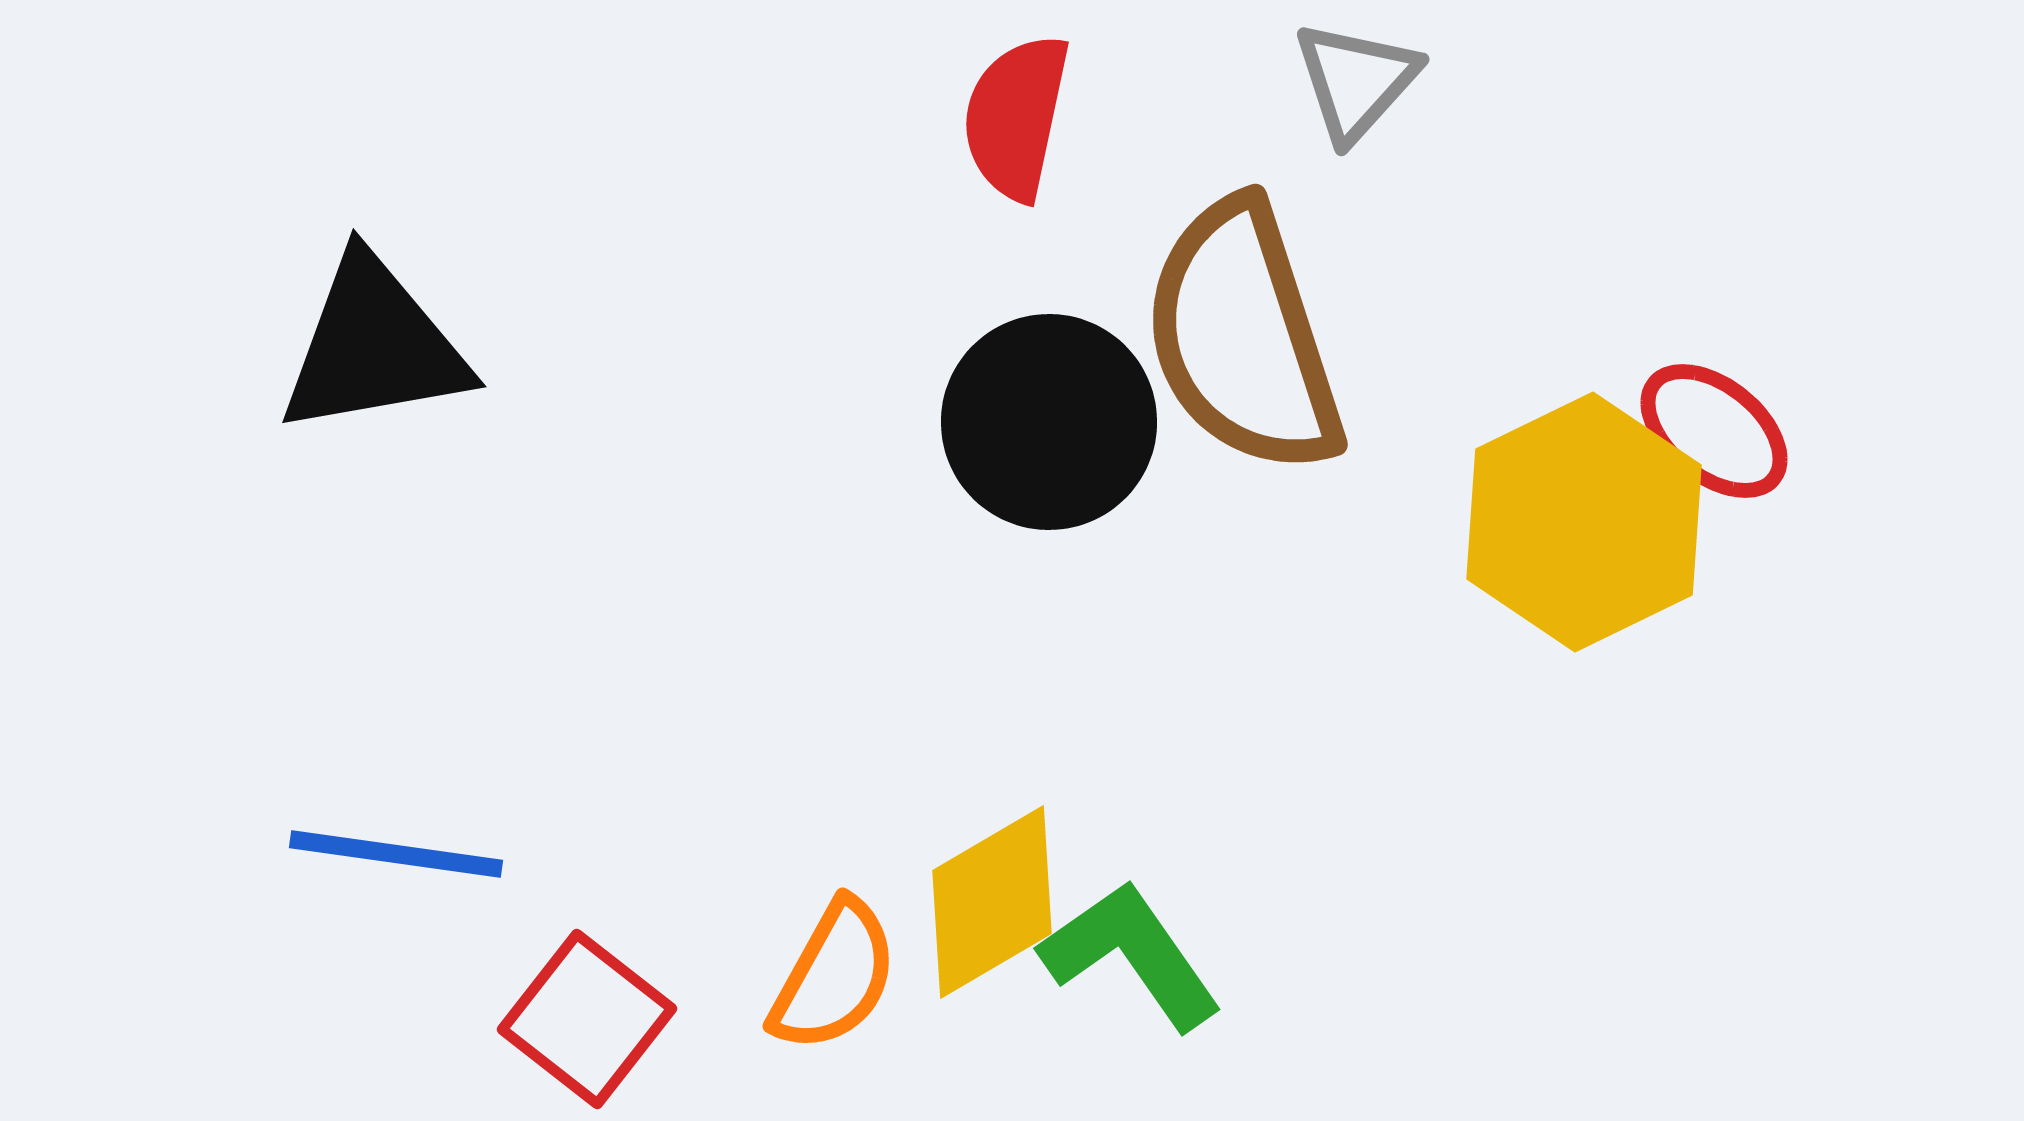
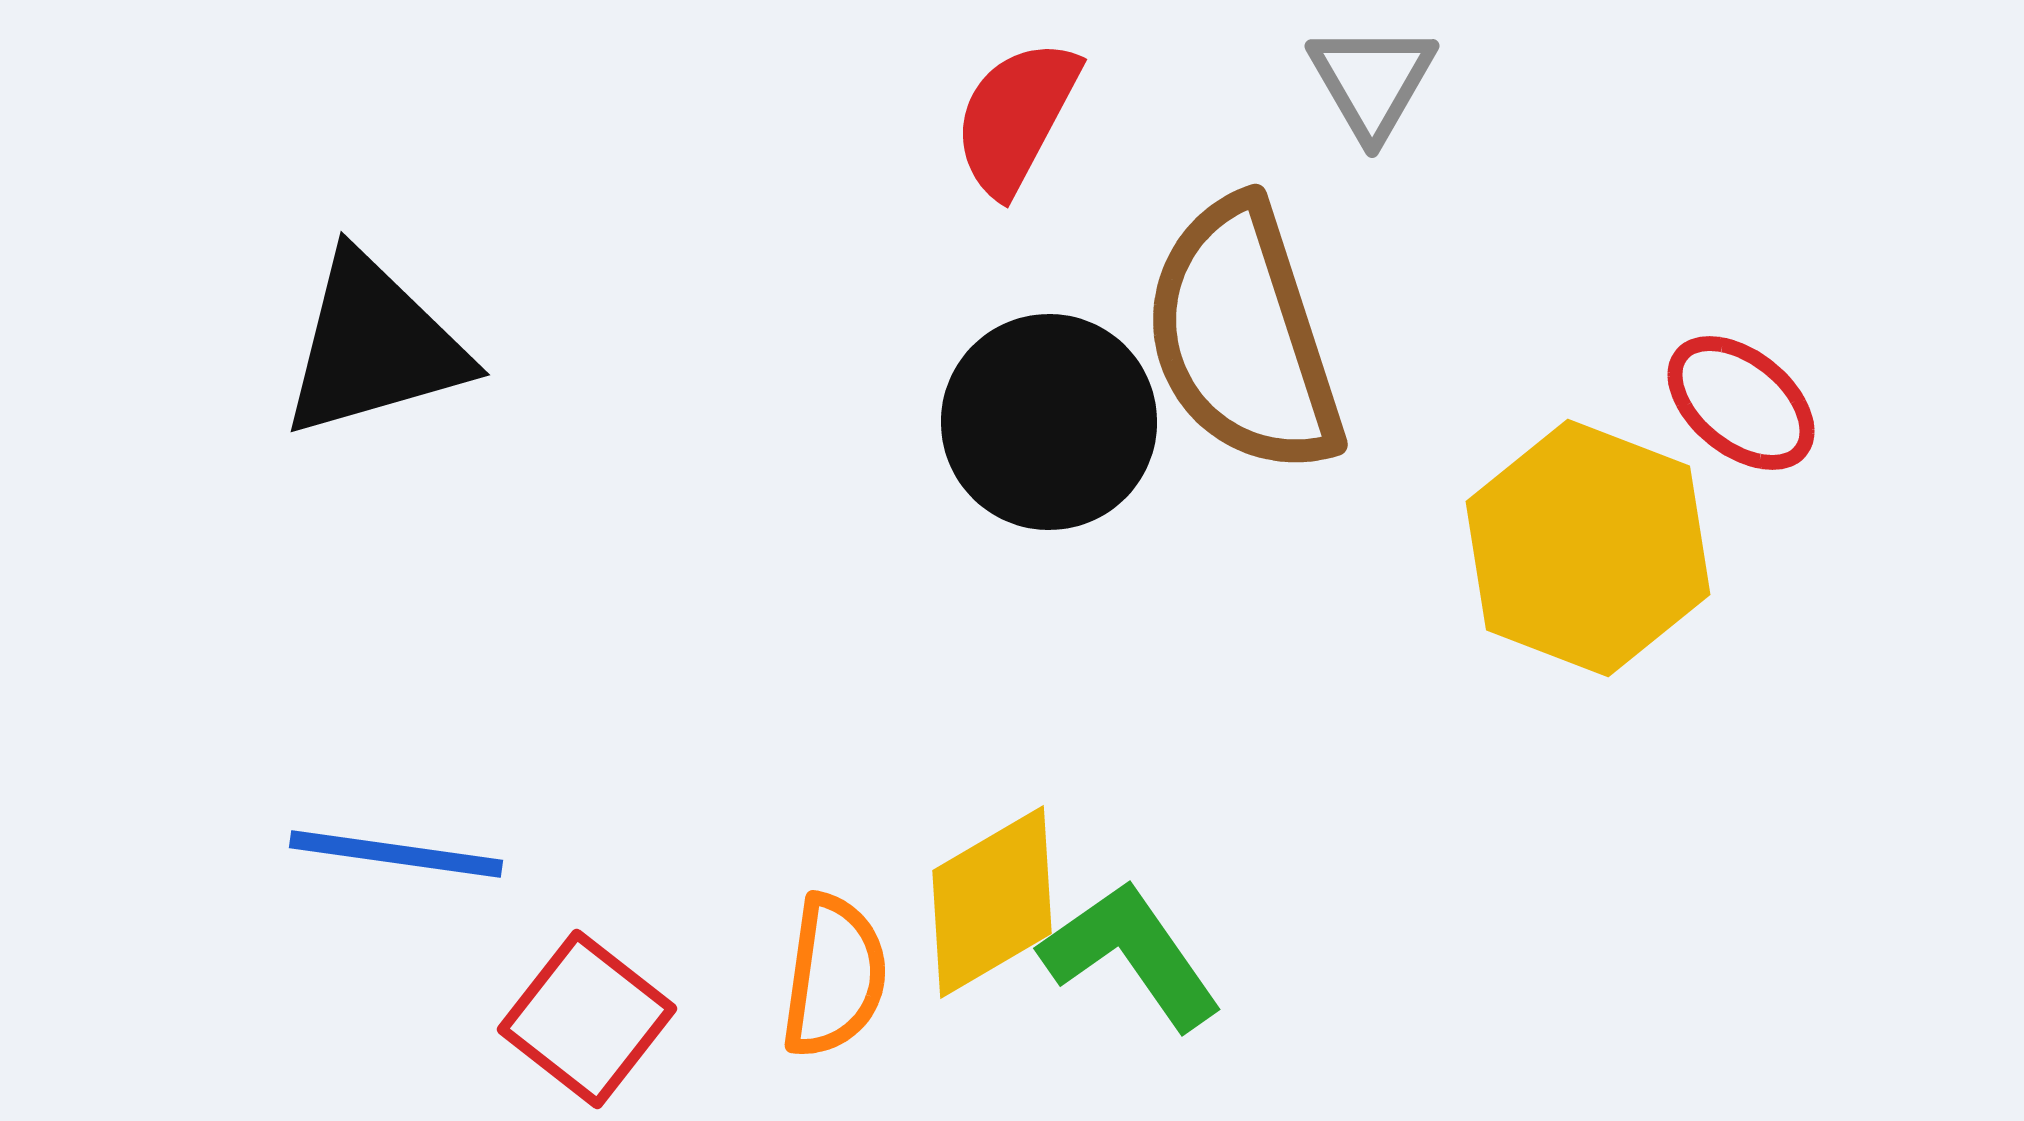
gray triangle: moved 16 px right; rotated 12 degrees counterclockwise
red semicircle: rotated 16 degrees clockwise
black triangle: rotated 6 degrees counterclockwise
red ellipse: moved 27 px right, 28 px up
yellow hexagon: moved 4 px right, 26 px down; rotated 13 degrees counterclockwise
orange semicircle: rotated 21 degrees counterclockwise
